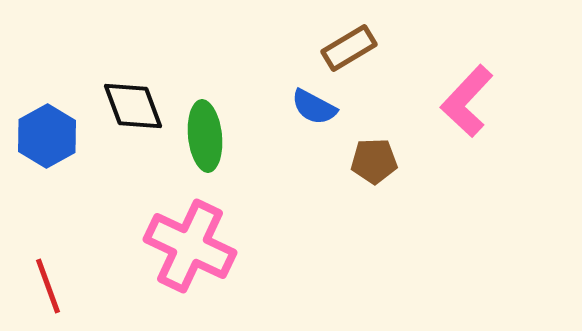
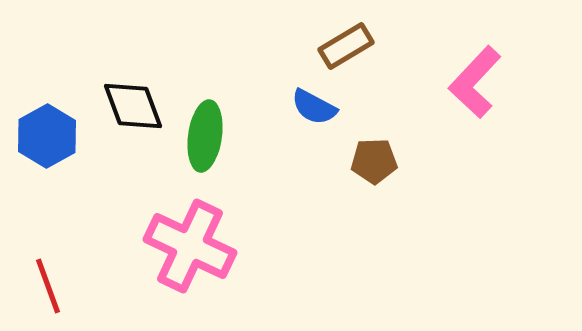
brown rectangle: moved 3 px left, 2 px up
pink L-shape: moved 8 px right, 19 px up
green ellipse: rotated 14 degrees clockwise
